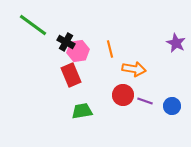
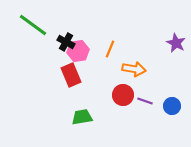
orange line: rotated 36 degrees clockwise
green trapezoid: moved 6 px down
